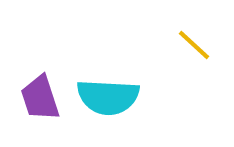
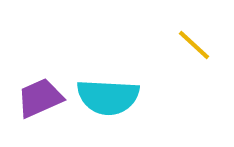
purple trapezoid: rotated 84 degrees clockwise
